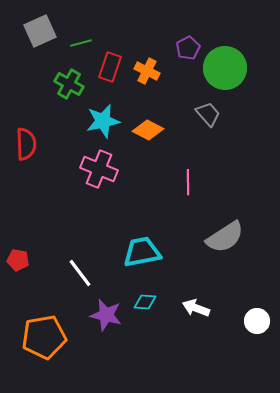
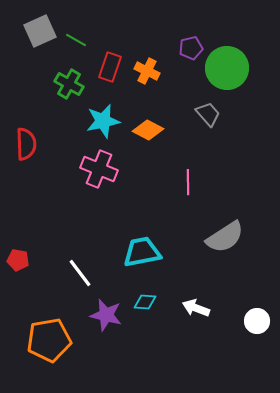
green line: moved 5 px left, 3 px up; rotated 45 degrees clockwise
purple pentagon: moved 3 px right; rotated 15 degrees clockwise
green circle: moved 2 px right
orange pentagon: moved 5 px right, 3 px down
